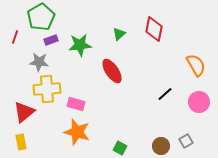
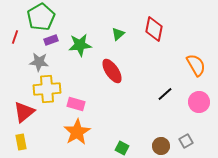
green triangle: moved 1 px left
orange star: rotated 24 degrees clockwise
green square: moved 2 px right
